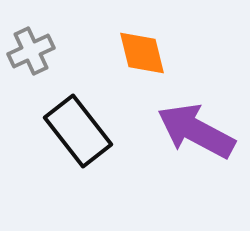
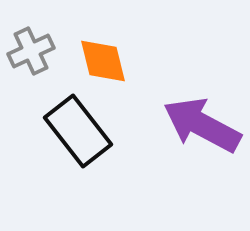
orange diamond: moved 39 px left, 8 px down
purple arrow: moved 6 px right, 6 px up
